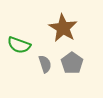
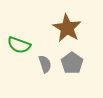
brown star: moved 4 px right
